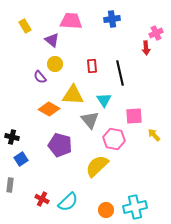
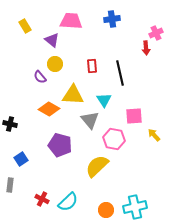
black cross: moved 2 px left, 13 px up
